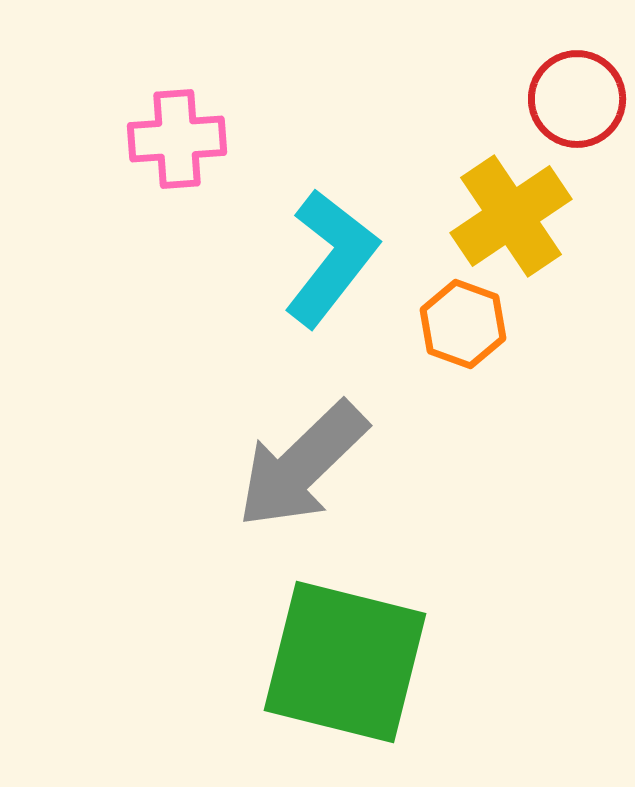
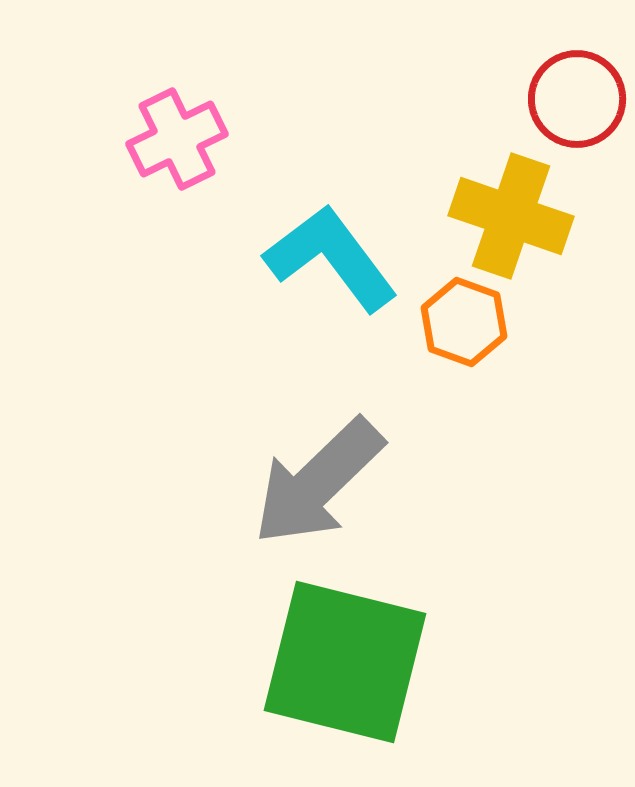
pink cross: rotated 22 degrees counterclockwise
yellow cross: rotated 37 degrees counterclockwise
cyan L-shape: rotated 75 degrees counterclockwise
orange hexagon: moved 1 px right, 2 px up
gray arrow: moved 16 px right, 17 px down
